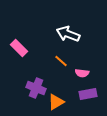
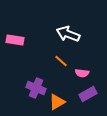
pink rectangle: moved 4 px left, 8 px up; rotated 36 degrees counterclockwise
purple rectangle: rotated 18 degrees counterclockwise
orange triangle: moved 1 px right
